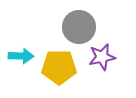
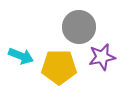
cyan arrow: rotated 20 degrees clockwise
